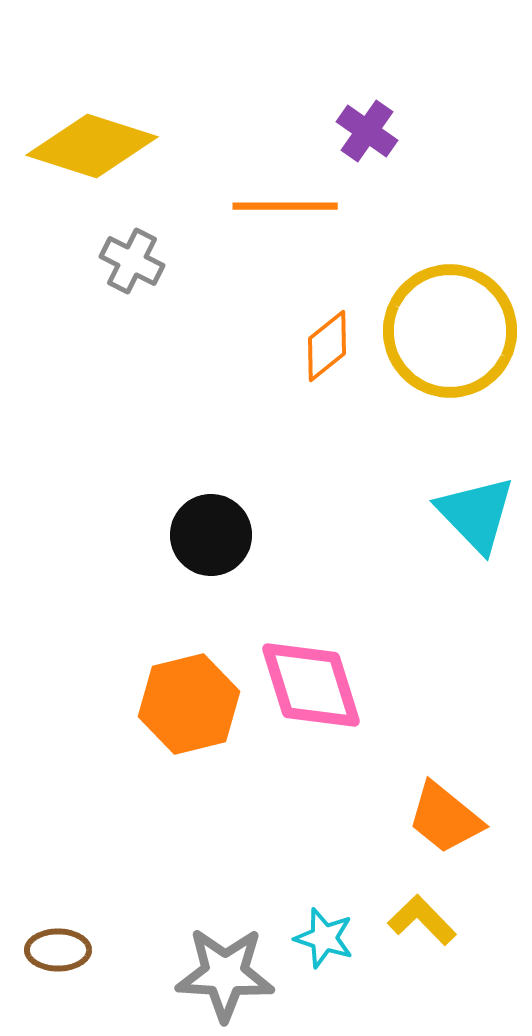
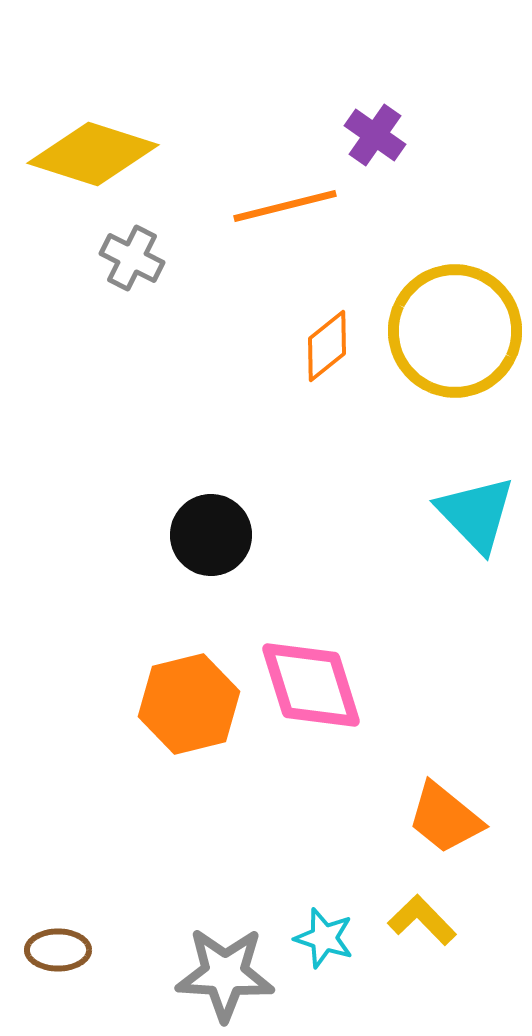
purple cross: moved 8 px right, 4 px down
yellow diamond: moved 1 px right, 8 px down
orange line: rotated 14 degrees counterclockwise
gray cross: moved 3 px up
yellow circle: moved 5 px right
